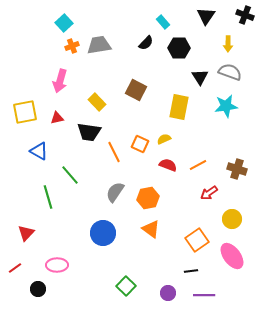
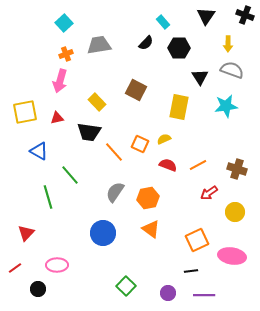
orange cross at (72, 46): moved 6 px left, 8 px down
gray semicircle at (230, 72): moved 2 px right, 2 px up
orange line at (114, 152): rotated 15 degrees counterclockwise
yellow circle at (232, 219): moved 3 px right, 7 px up
orange square at (197, 240): rotated 10 degrees clockwise
pink ellipse at (232, 256): rotated 44 degrees counterclockwise
